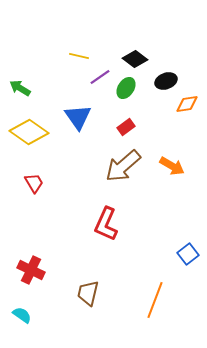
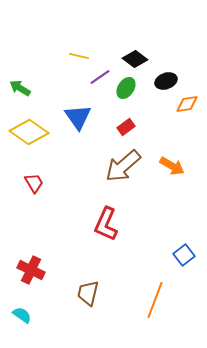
blue square: moved 4 px left, 1 px down
